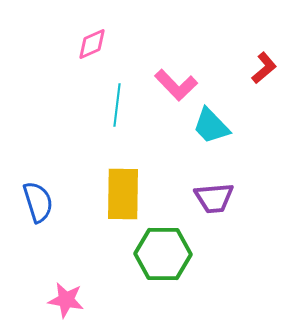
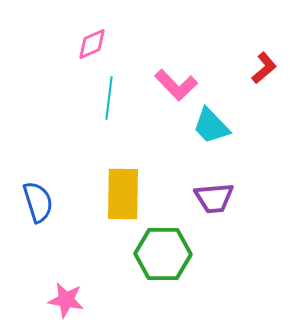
cyan line: moved 8 px left, 7 px up
